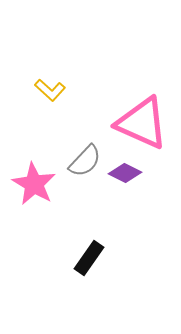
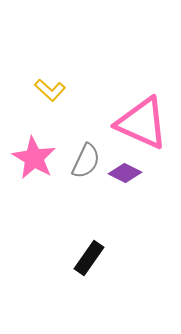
gray semicircle: moved 1 px right; rotated 18 degrees counterclockwise
pink star: moved 26 px up
